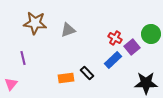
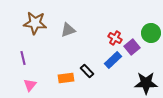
green circle: moved 1 px up
black rectangle: moved 2 px up
pink triangle: moved 19 px right, 1 px down
